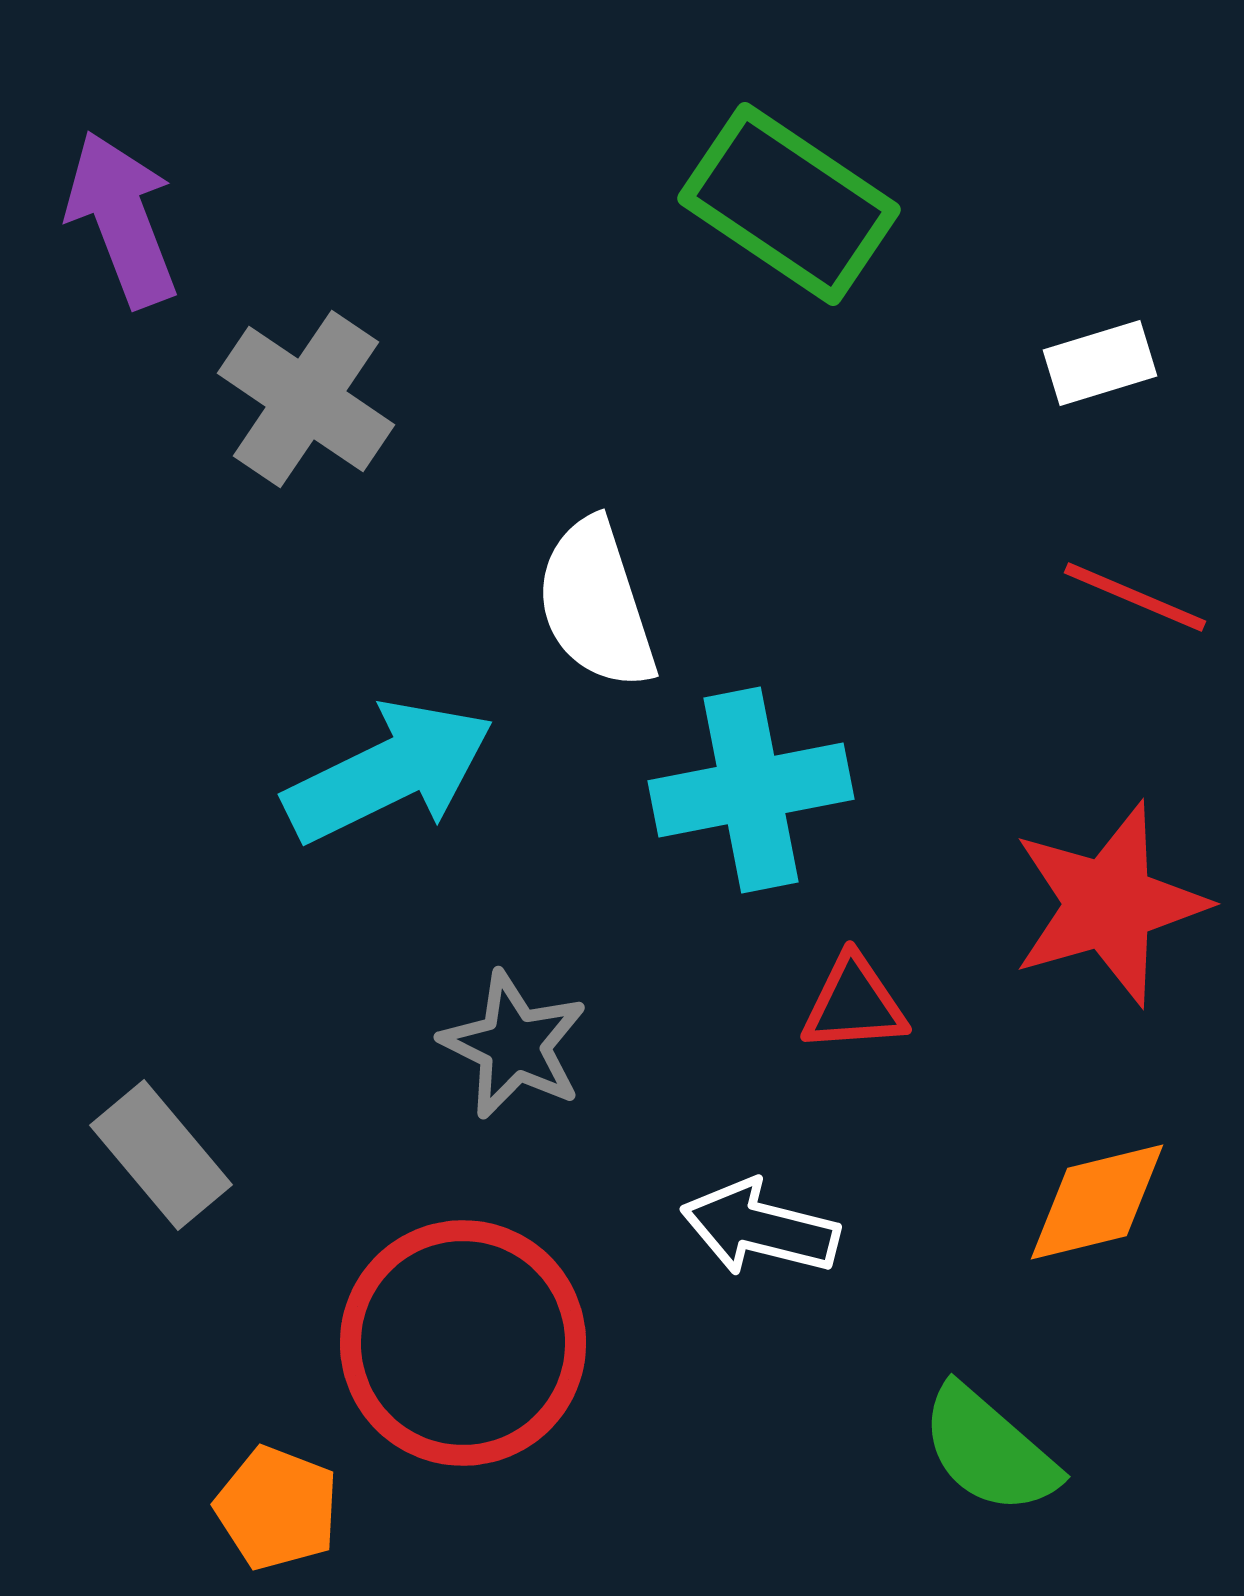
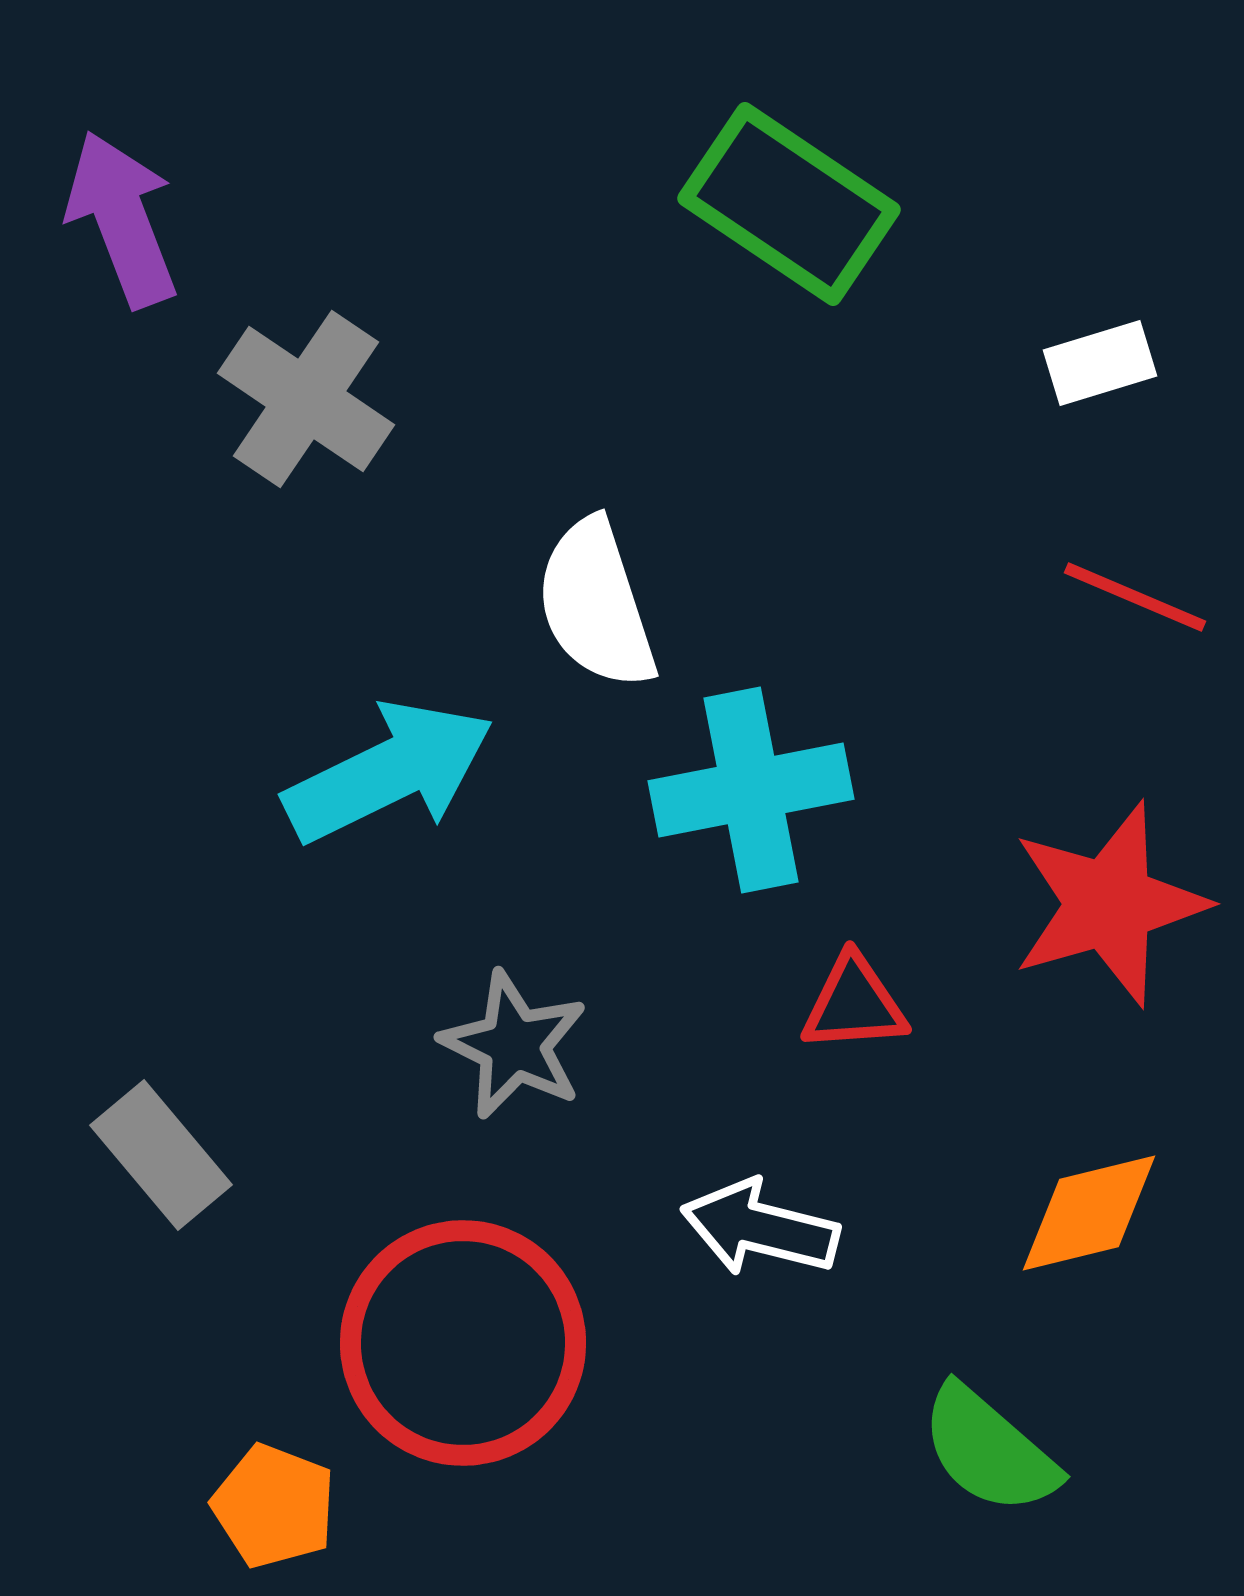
orange diamond: moved 8 px left, 11 px down
orange pentagon: moved 3 px left, 2 px up
